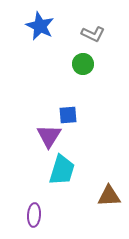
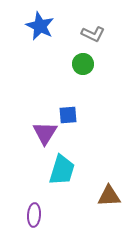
purple triangle: moved 4 px left, 3 px up
